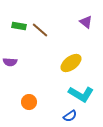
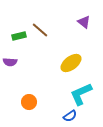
purple triangle: moved 2 px left
green rectangle: moved 10 px down; rotated 24 degrees counterclockwise
cyan L-shape: rotated 125 degrees clockwise
